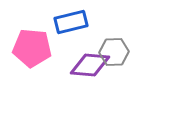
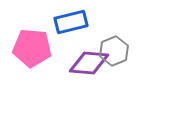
gray hexagon: moved 1 px up; rotated 20 degrees counterclockwise
purple diamond: moved 1 px left, 2 px up
